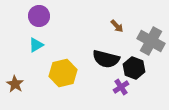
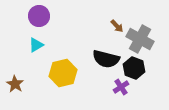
gray cross: moved 11 px left, 2 px up
